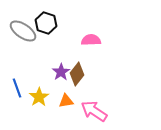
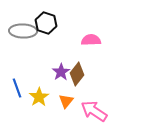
gray ellipse: rotated 32 degrees counterclockwise
orange triangle: rotated 42 degrees counterclockwise
